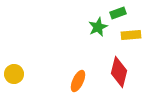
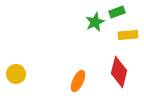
green rectangle: moved 1 px left, 1 px up
green star: moved 3 px left, 5 px up
yellow rectangle: moved 3 px left
yellow circle: moved 2 px right
